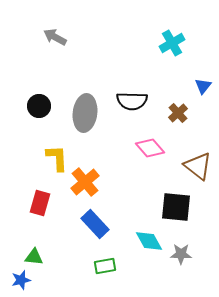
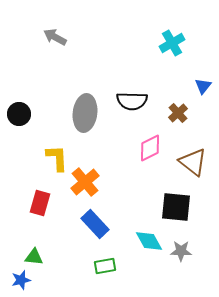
black circle: moved 20 px left, 8 px down
pink diamond: rotated 76 degrees counterclockwise
brown triangle: moved 5 px left, 4 px up
gray star: moved 3 px up
